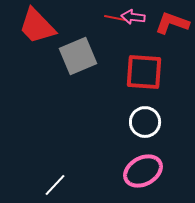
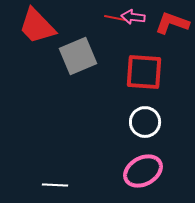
white line: rotated 50 degrees clockwise
